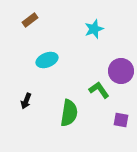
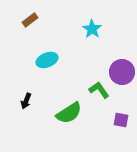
cyan star: moved 2 px left; rotated 18 degrees counterclockwise
purple circle: moved 1 px right, 1 px down
green semicircle: rotated 48 degrees clockwise
